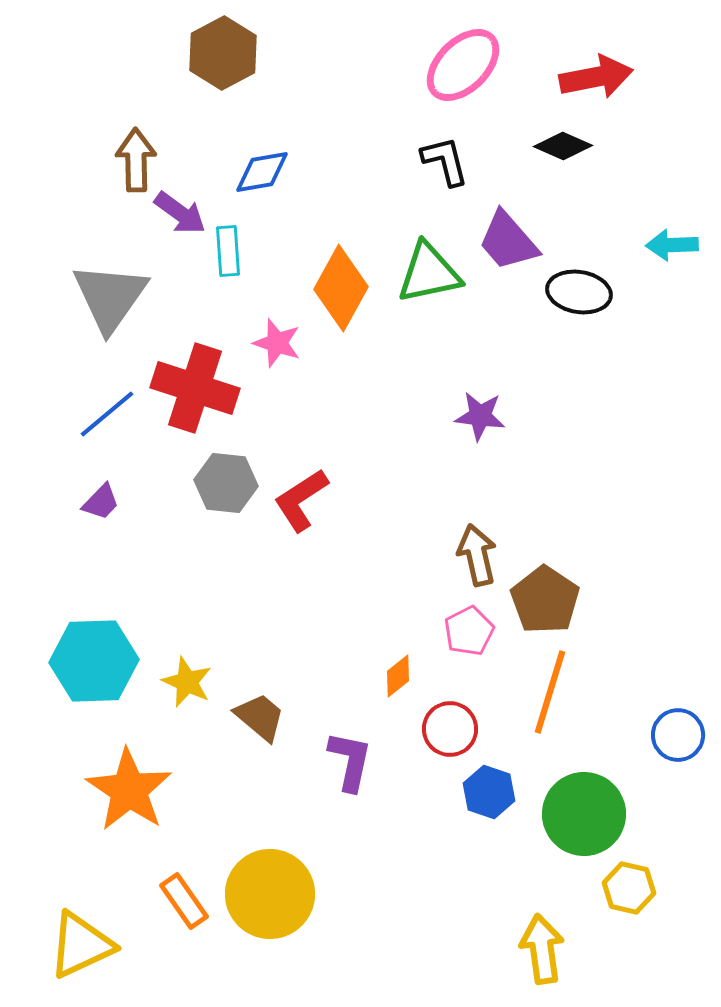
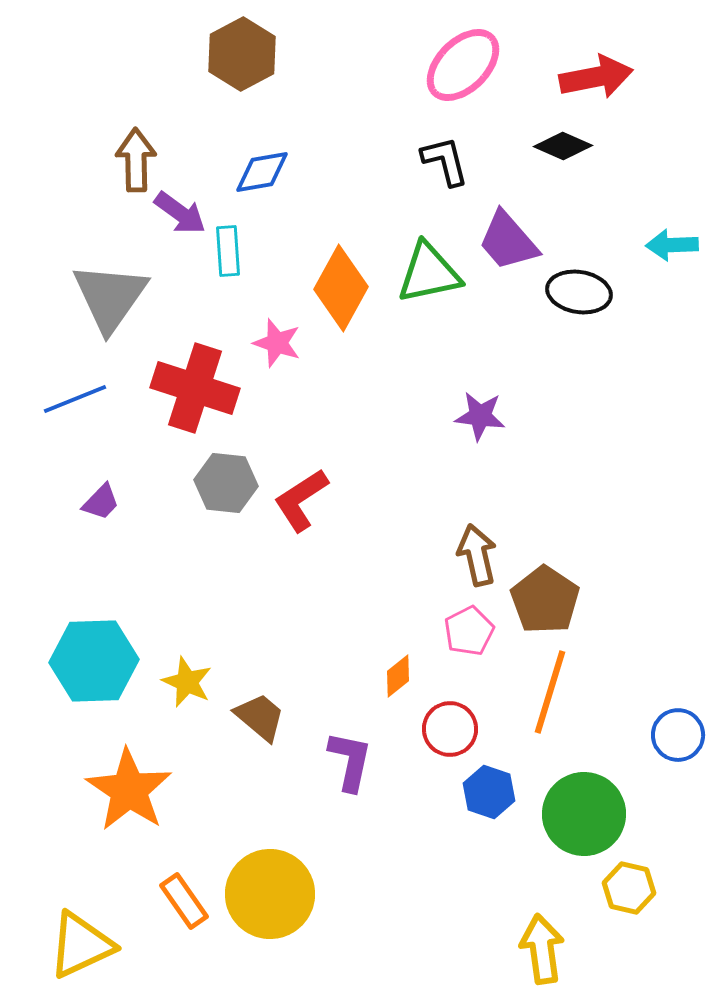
brown hexagon at (223, 53): moved 19 px right, 1 px down
blue line at (107, 414): moved 32 px left, 15 px up; rotated 18 degrees clockwise
